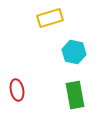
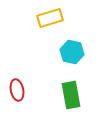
cyan hexagon: moved 2 px left
green rectangle: moved 4 px left
